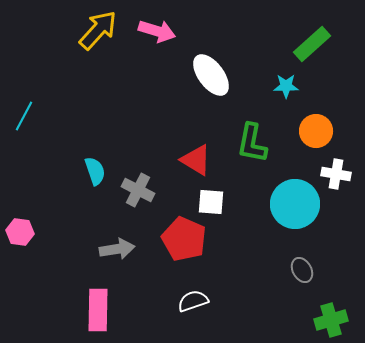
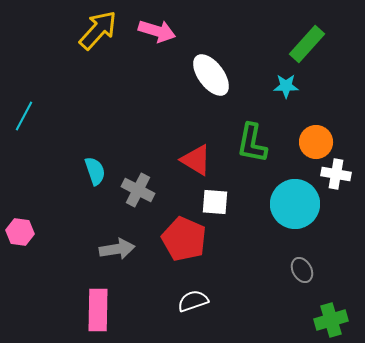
green rectangle: moved 5 px left; rotated 6 degrees counterclockwise
orange circle: moved 11 px down
white square: moved 4 px right
